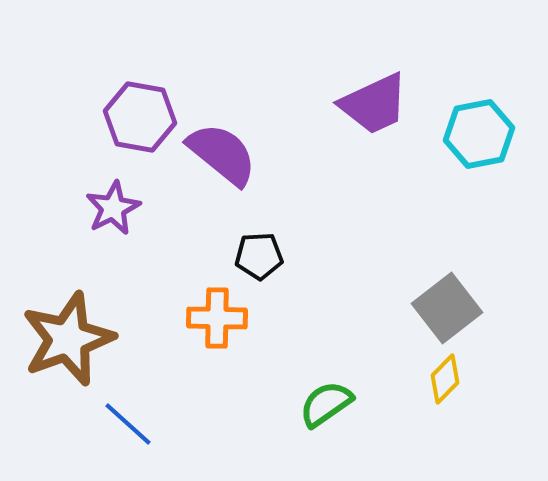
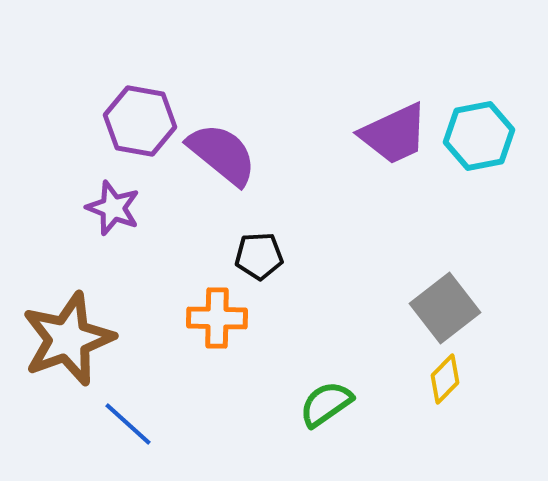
purple trapezoid: moved 20 px right, 30 px down
purple hexagon: moved 4 px down
cyan hexagon: moved 2 px down
purple star: rotated 24 degrees counterclockwise
gray square: moved 2 px left
